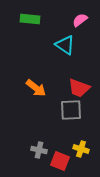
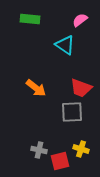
red trapezoid: moved 2 px right
gray square: moved 1 px right, 2 px down
red square: rotated 36 degrees counterclockwise
